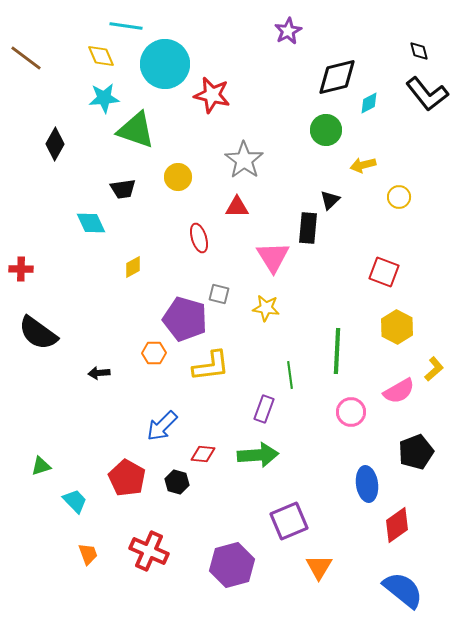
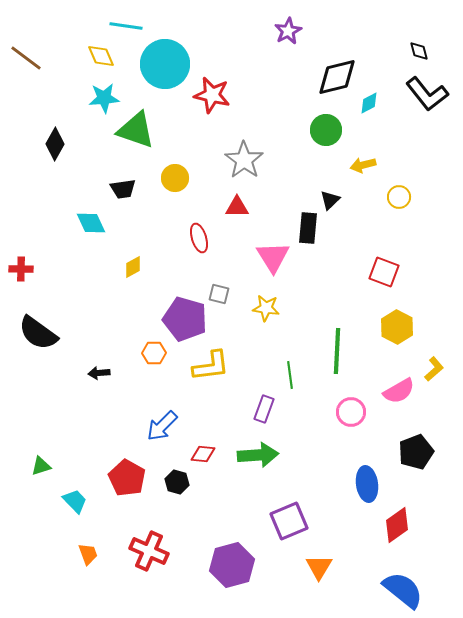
yellow circle at (178, 177): moved 3 px left, 1 px down
